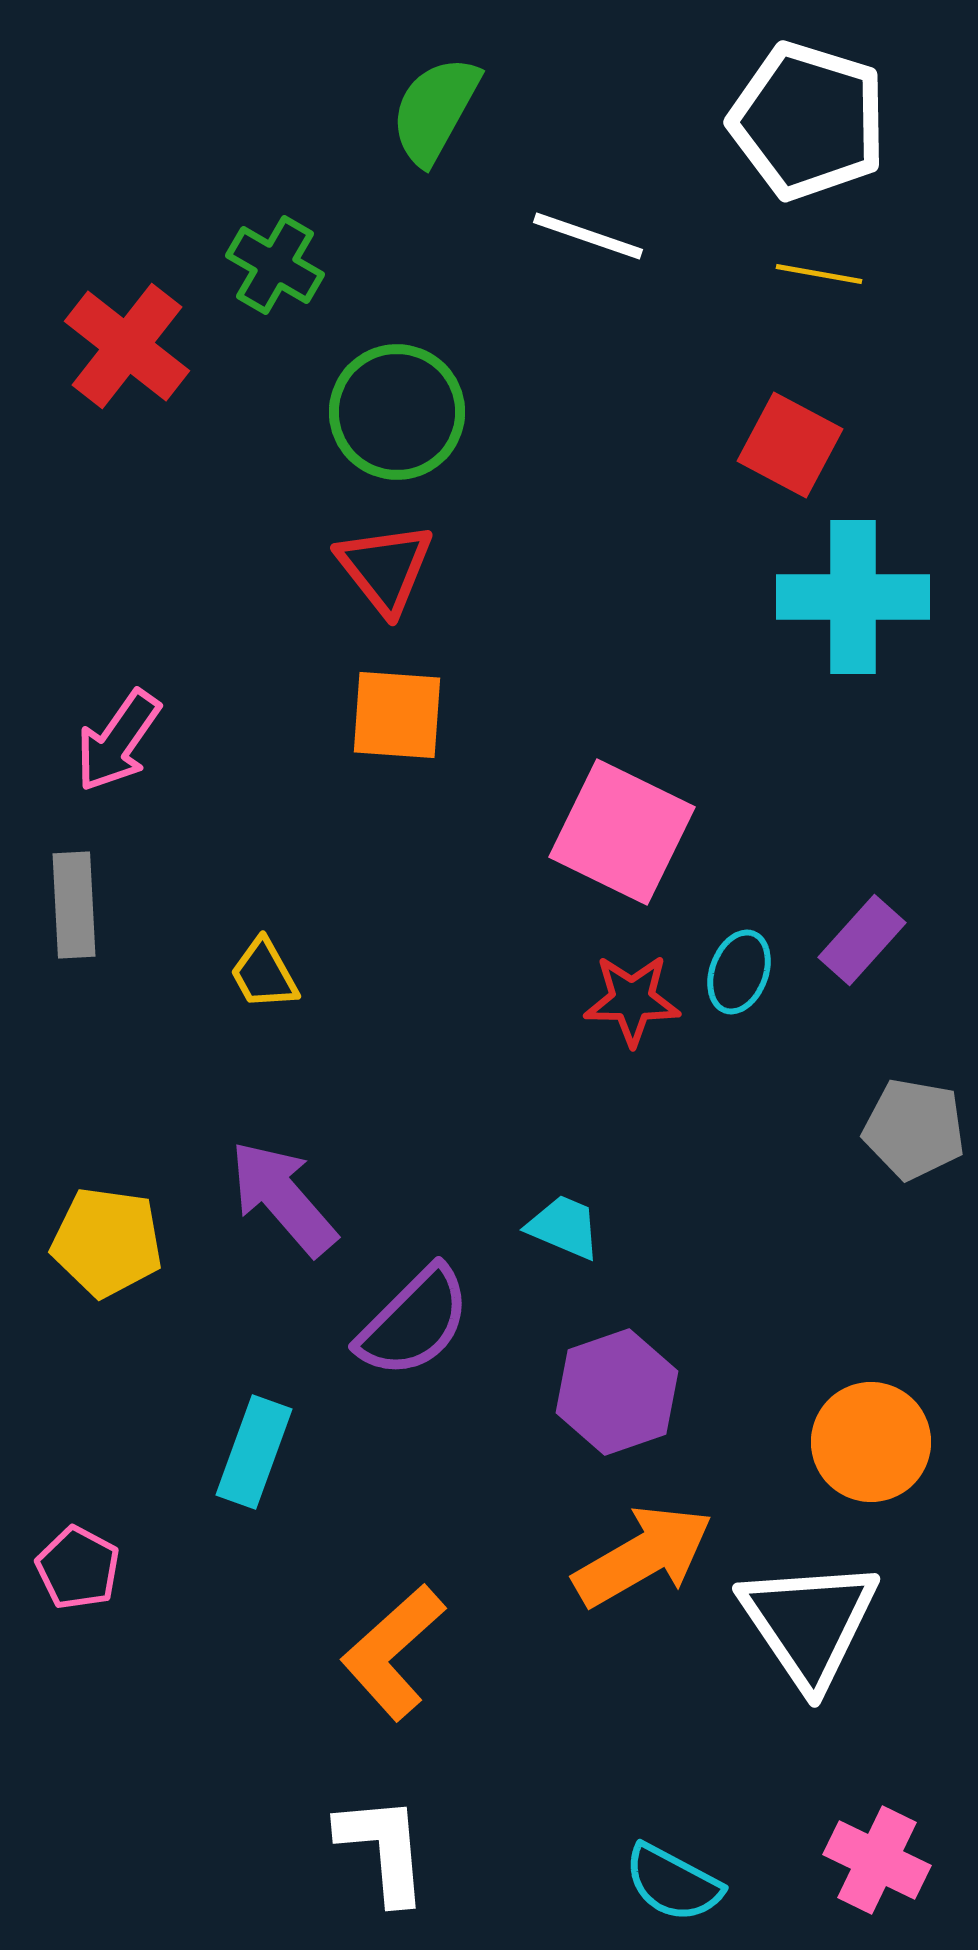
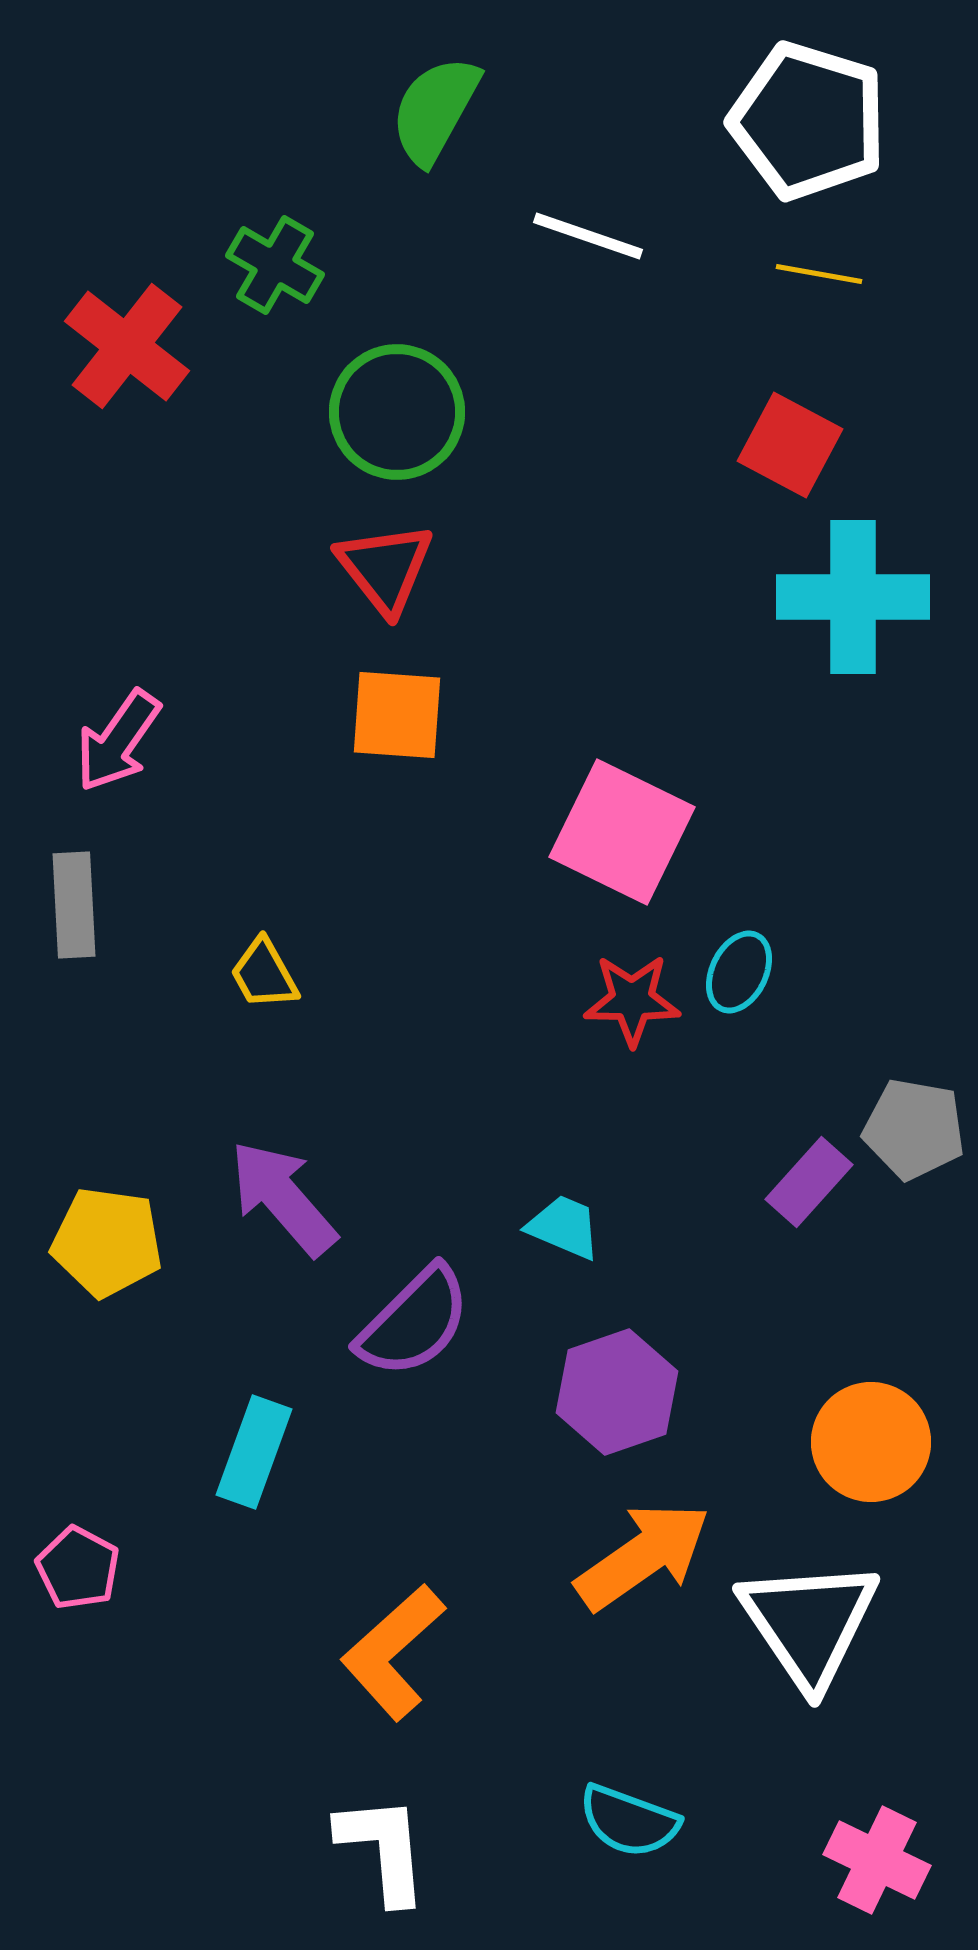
purple rectangle: moved 53 px left, 242 px down
cyan ellipse: rotated 6 degrees clockwise
orange arrow: rotated 5 degrees counterclockwise
cyan semicircle: moved 44 px left, 62 px up; rotated 8 degrees counterclockwise
